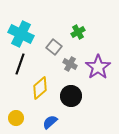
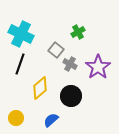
gray square: moved 2 px right, 3 px down
blue semicircle: moved 1 px right, 2 px up
